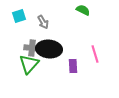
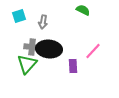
gray arrow: rotated 40 degrees clockwise
gray cross: moved 1 px up
pink line: moved 2 px left, 3 px up; rotated 60 degrees clockwise
green triangle: moved 2 px left
